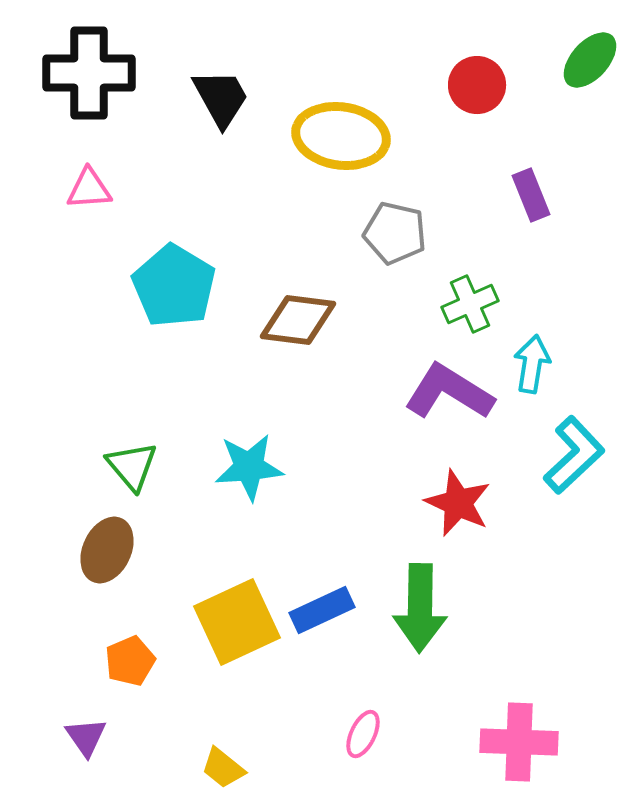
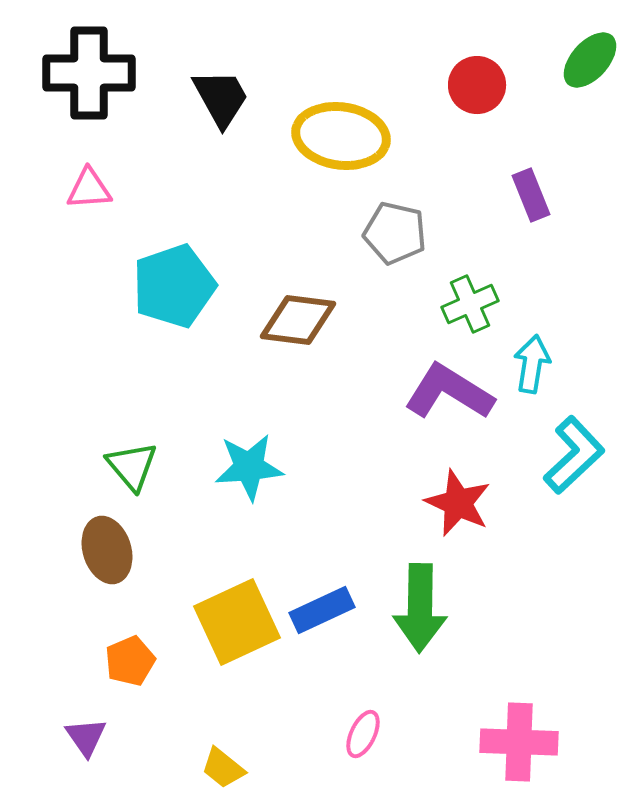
cyan pentagon: rotated 22 degrees clockwise
brown ellipse: rotated 42 degrees counterclockwise
